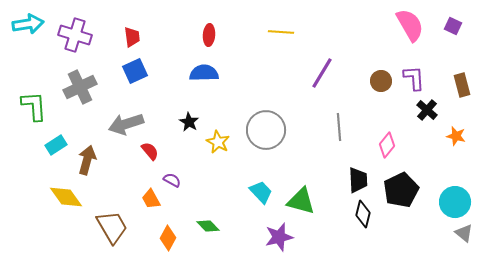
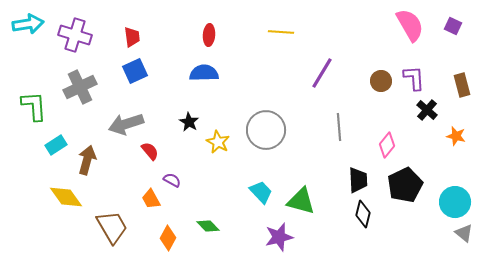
black pentagon: moved 4 px right, 5 px up
